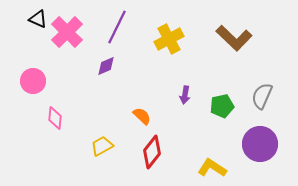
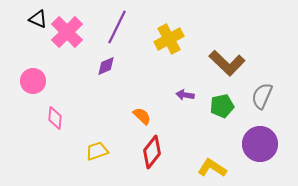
brown L-shape: moved 7 px left, 25 px down
purple arrow: rotated 90 degrees clockwise
yellow trapezoid: moved 5 px left, 5 px down; rotated 10 degrees clockwise
